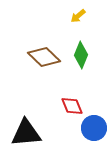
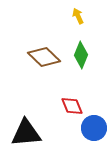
yellow arrow: rotated 105 degrees clockwise
